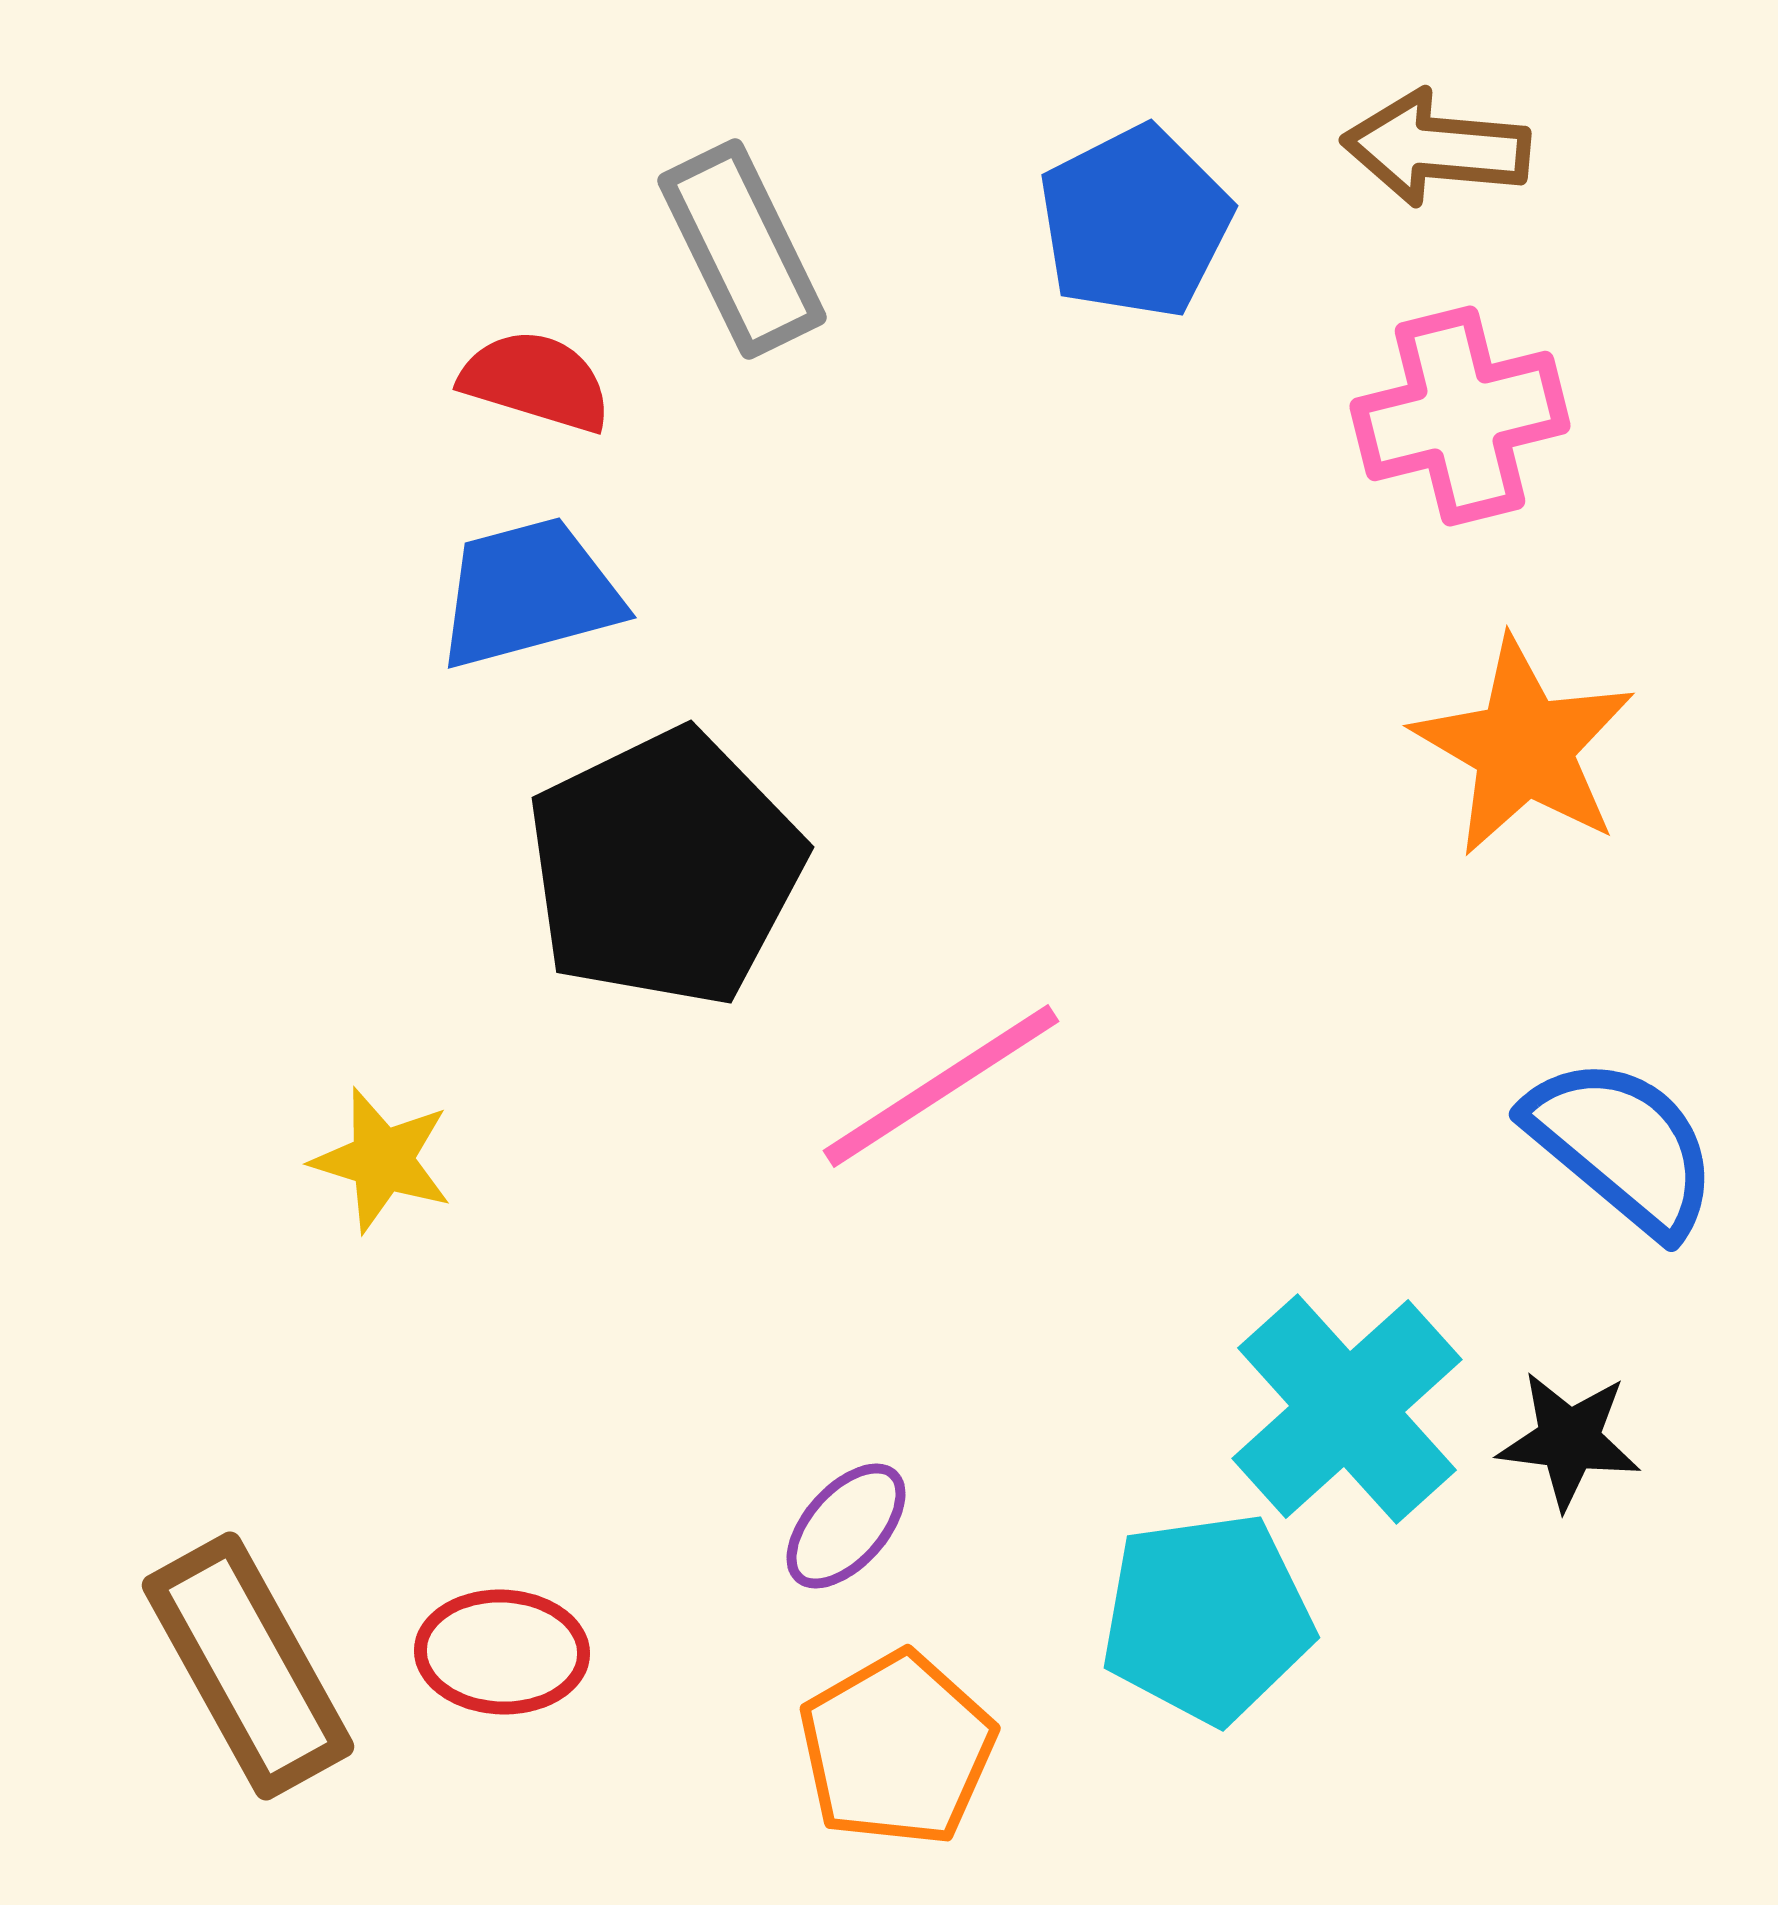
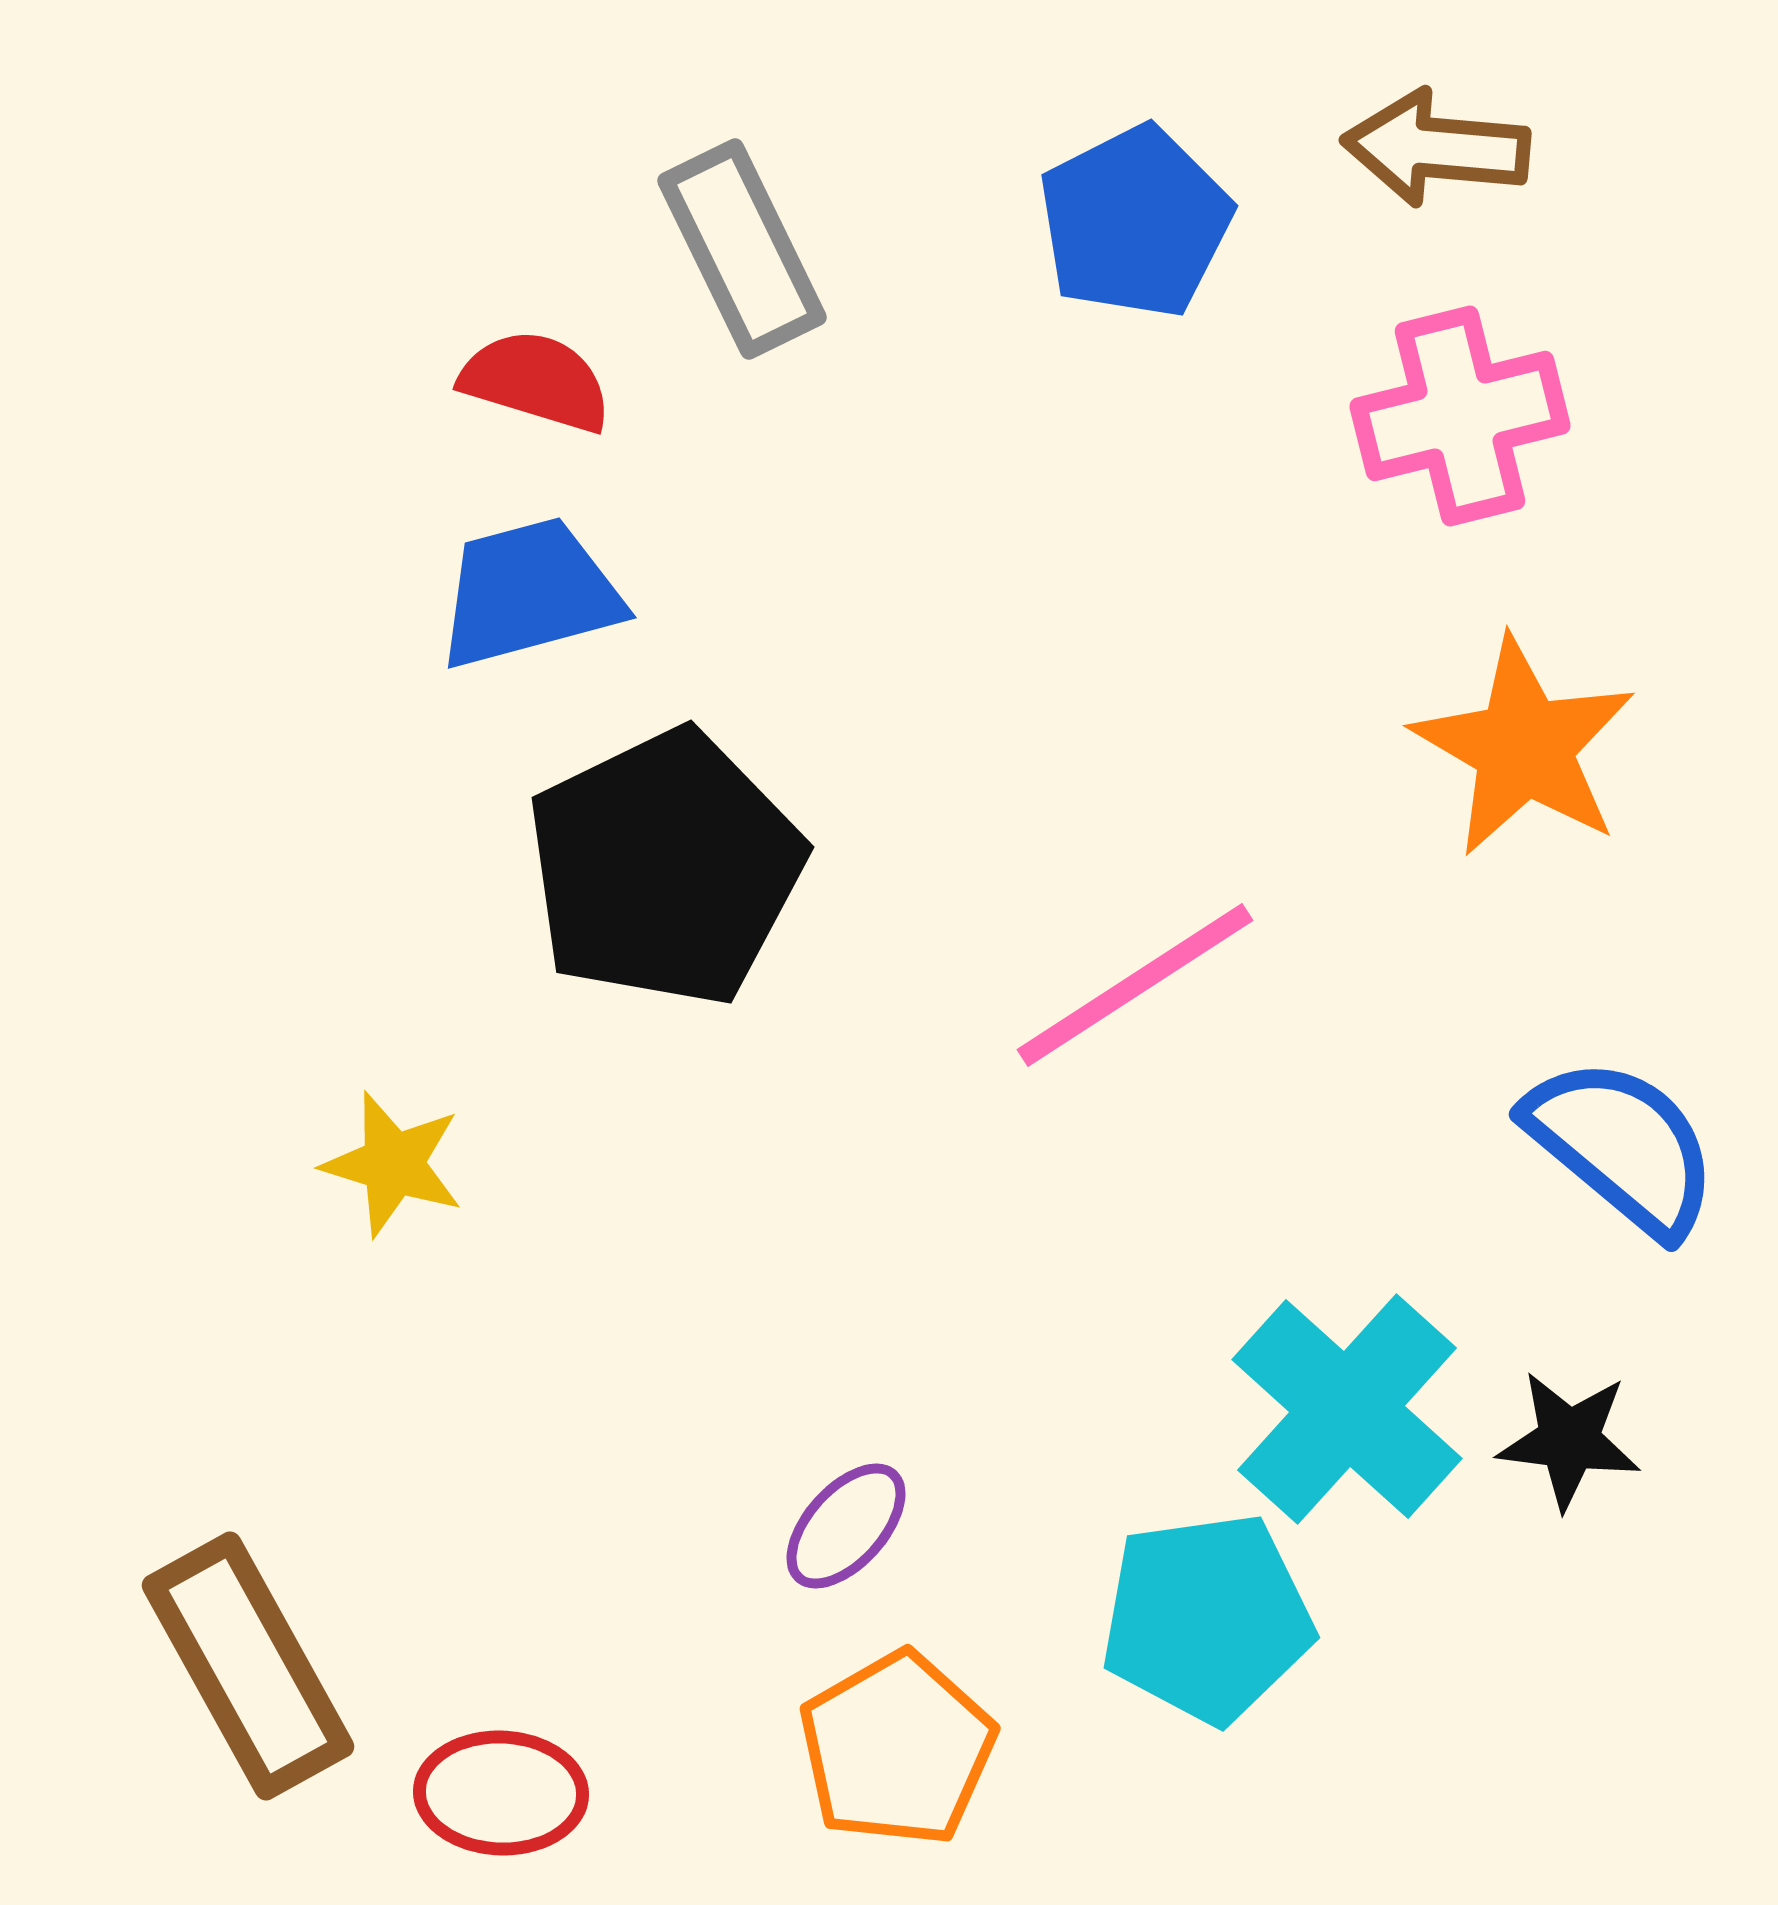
pink line: moved 194 px right, 101 px up
yellow star: moved 11 px right, 4 px down
cyan cross: rotated 6 degrees counterclockwise
red ellipse: moved 1 px left, 141 px down
